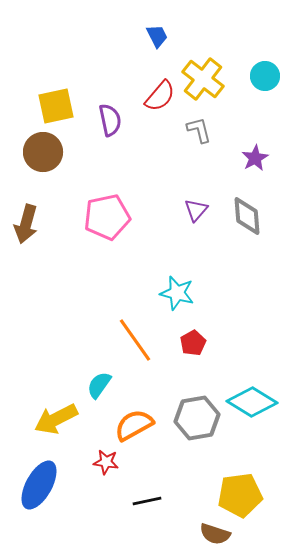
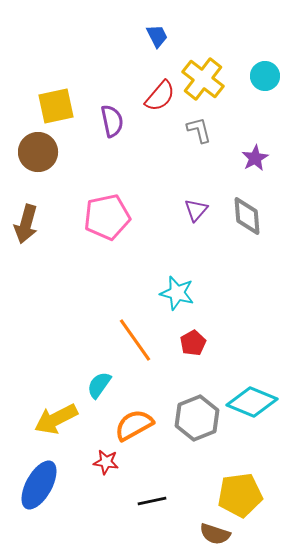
purple semicircle: moved 2 px right, 1 px down
brown circle: moved 5 px left
cyan diamond: rotated 9 degrees counterclockwise
gray hexagon: rotated 12 degrees counterclockwise
black line: moved 5 px right
